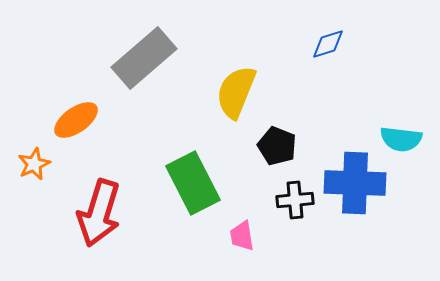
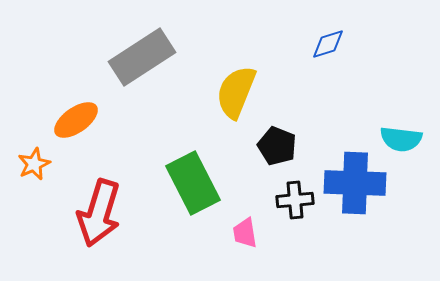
gray rectangle: moved 2 px left, 1 px up; rotated 8 degrees clockwise
pink trapezoid: moved 3 px right, 3 px up
